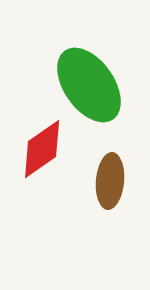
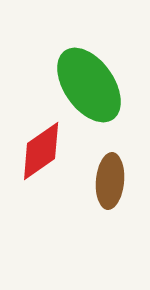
red diamond: moved 1 px left, 2 px down
